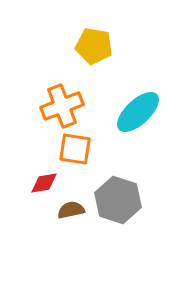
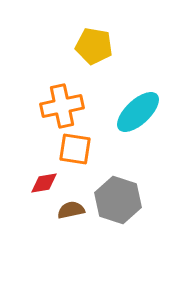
orange cross: rotated 9 degrees clockwise
